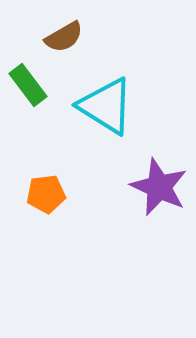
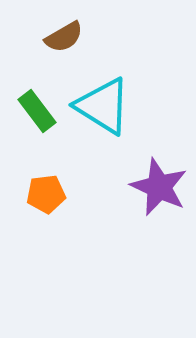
green rectangle: moved 9 px right, 26 px down
cyan triangle: moved 3 px left
